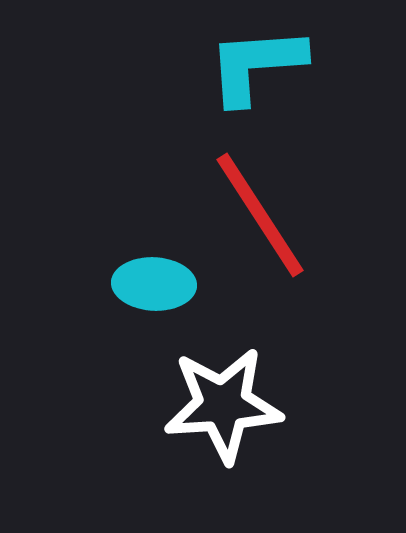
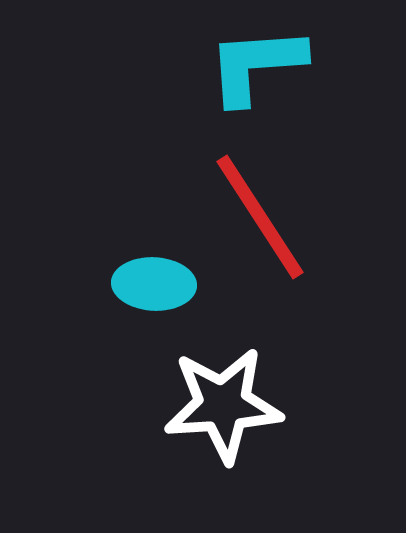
red line: moved 2 px down
